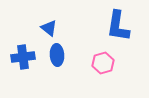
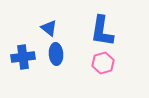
blue L-shape: moved 16 px left, 5 px down
blue ellipse: moved 1 px left, 1 px up
